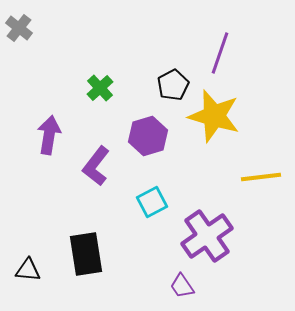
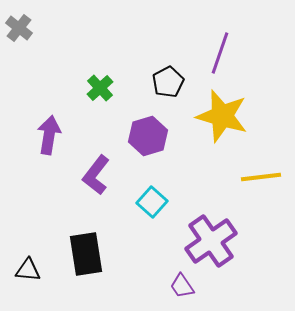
black pentagon: moved 5 px left, 3 px up
yellow star: moved 8 px right
purple L-shape: moved 9 px down
cyan square: rotated 20 degrees counterclockwise
purple cross: moved 4 px right, 5 px down
